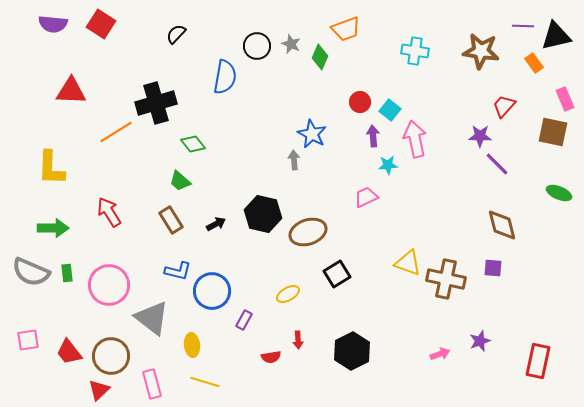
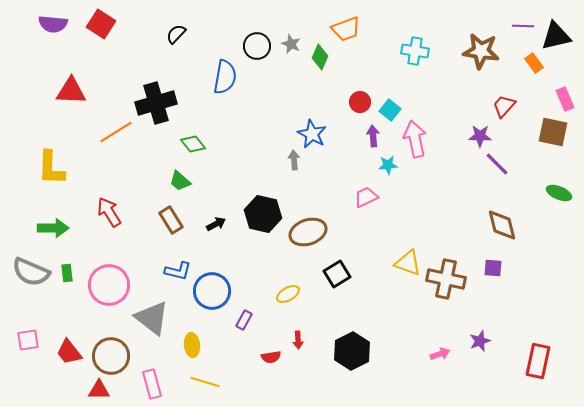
red triangle at (99, 390): rotated 45 degrees clockwise
